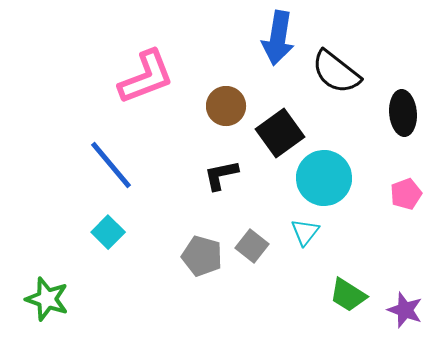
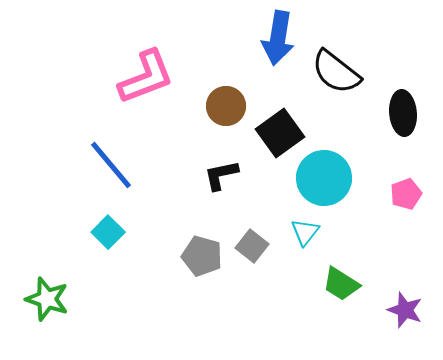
green trapezoid: moved 7 px left, 11 px up
